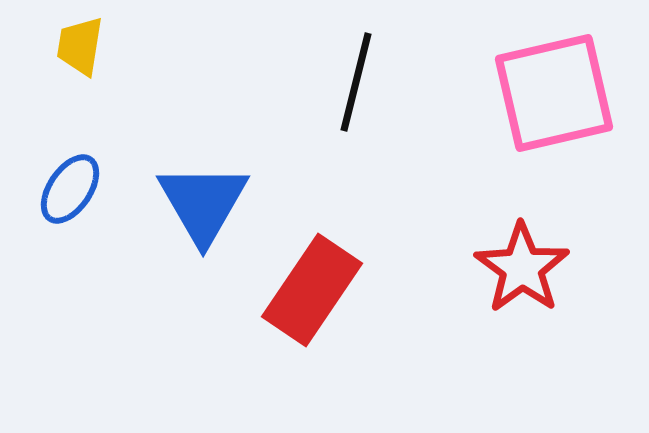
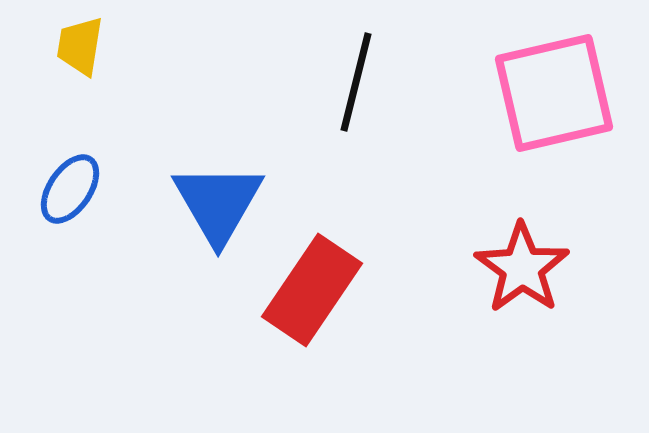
blue triangle: moved 15 px right
